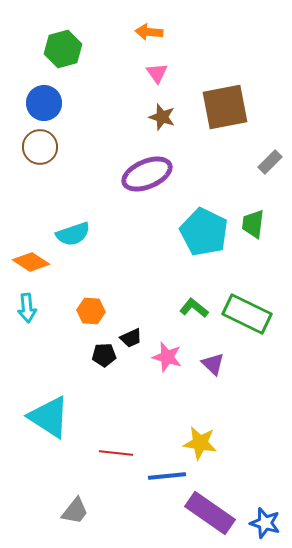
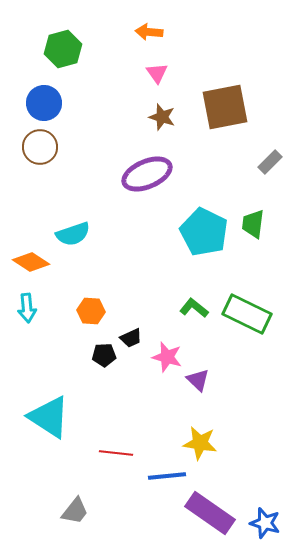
purple triangle: moved 15 px left, 16 px down
